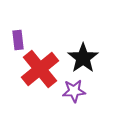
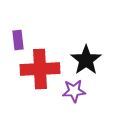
black star: moved 3 px right, 2 px down
red cross: rotated 36 degrees clockwise
